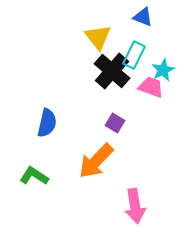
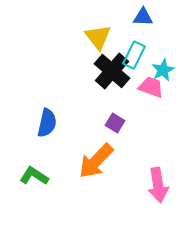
blue triangle: rotated 20 degrees counterclockwise
pink arrow: moved 23 px right, 21 px up
